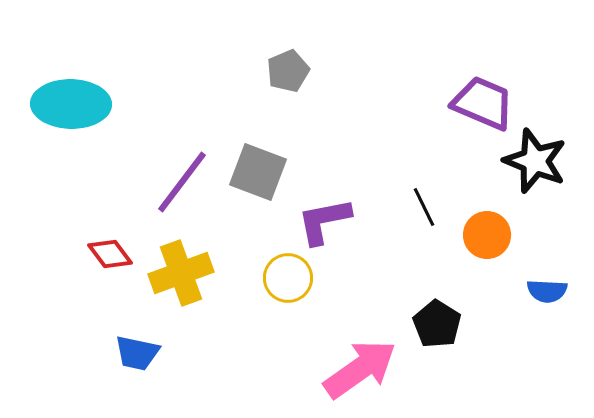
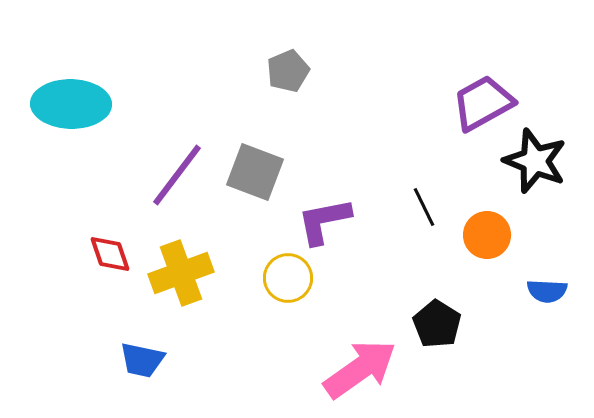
purple trapezoid: rotated 52 degrees counterclockwise
gray square: moved 3 px left
purple line: moved 5 px left, 7 px up
red diamond: rotated 18 degrees clockwise
blue trapezoid: moved 5 px right, 7 px down
